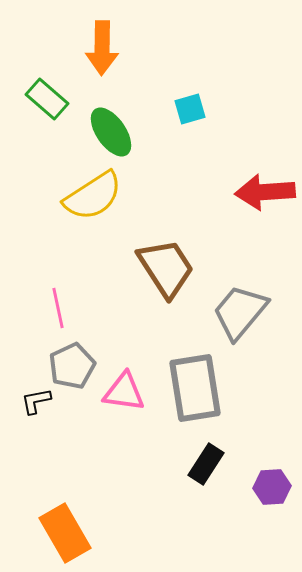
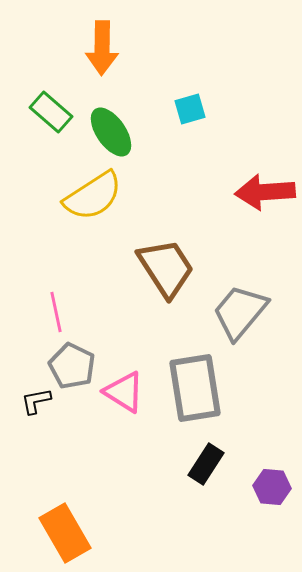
green rectangle: moved 4 px right, 13 px down
pink line: moved 2 px left, 4 px down
gray pentagon: rotated 21 degrees counterclockwise
pink triangle: rotated 24 degrees clockwise
purple hexagon: rotated 9 degrees clockwise
